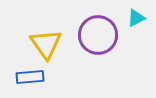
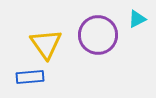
cyan triangle: moved 1 px right, 1 px down
